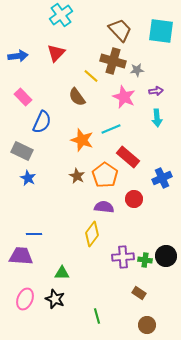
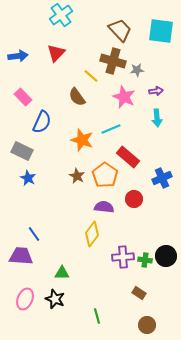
blue line: rotated 56 degrees clockwise
